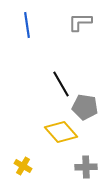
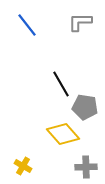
blue line: rotated 30 degrees counterclockwise
yellow diamond: moved 2 px right, 2 px down
